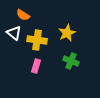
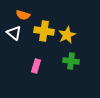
orange semicircle: rotated 16 degrees counterclockwise
yellow star: moved 2 px down
yellow cross: moved 7 px right, 9 px up
green cross: rotated 14 degrees counterclockwise
